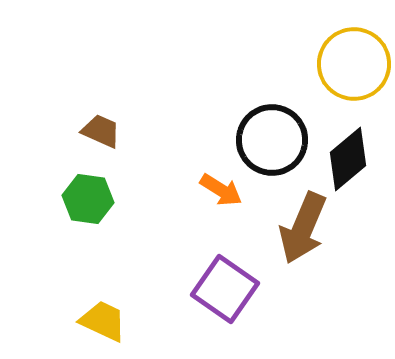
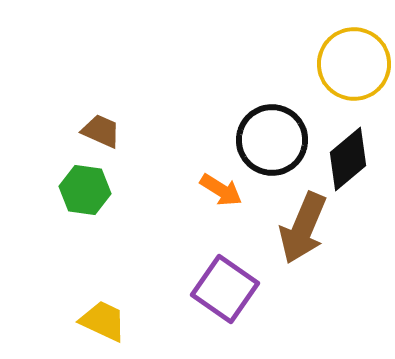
green hexagon: moved 3 px left, 9 px up
